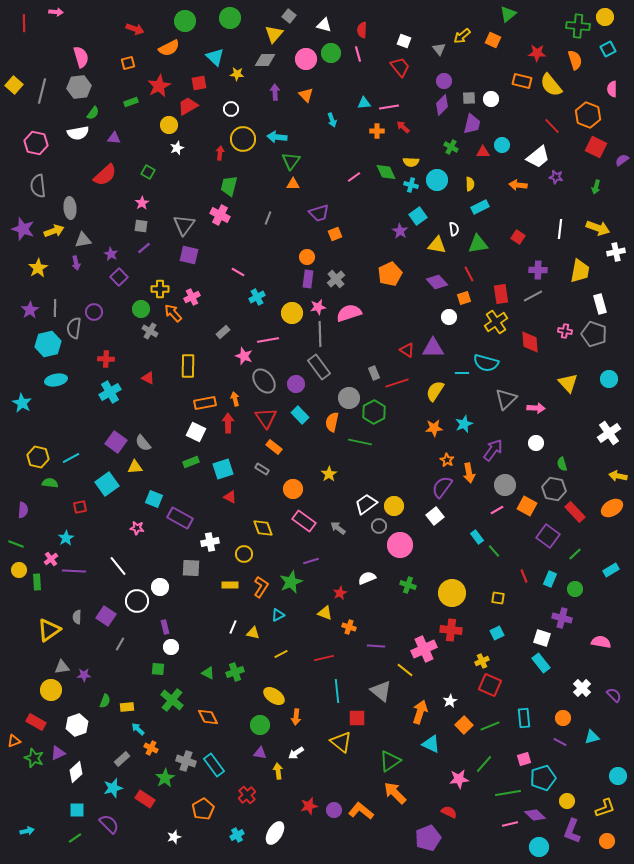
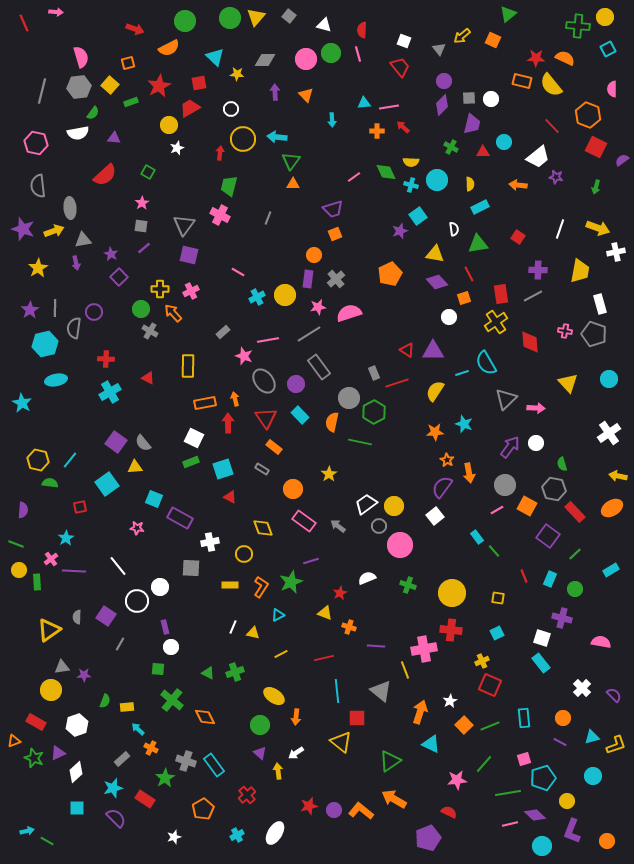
red line at (24, 23): rotated 24 degrees counterclockwise
yellow triangle at (274, 34): moved 18 px left, 17 px up
red star at (537, 53): moved 1 px left, 5 px down
orange semicircle at (575, 60): moved 10 px left, 2 px up; rotated 48 degrees counterclockwise
yellow square at (14, 85): moved 96 px right
red trapezoid at (188, 106): moved 2 px right, 2 px down
cyan arrow at (332, 120): rotated 16 degrees clockwise
cyan circle at (502, 145): moved 2 px right, 3 px up
purple trapezoid at (319, 213): moved 14 px right, 4 px up
white line at (560, 229): rotated 12 degrees clockwise
purple star at (400, 231): rotated 21 degrees clockwise
yellow triangle at (437, 245): moved 2 px left, 9 px down
orange circle at (307, 257): moved 7 px right, 2 px up
pink cross at (192, 297): moved 1 px left, 6 px up
yellow circle at (292, 313): moved 7 px left, 18 px up
gray line at (320, 334): moved 11 px left; rotated 60 degrees clockwise
cyan hexagon at (48, 344): moved 3 px left
purple triangle at (433, 348): moved 3 px down
cyan semicircle at (486, 363): rotated 45 degrees clockwise
cyan line at (462, 373): rotated 16 degrees counterclockwise
cyan star at (464, 424): rotated 30 degrees counterclockwise
orange star at (434, 428): moved 1 px right, 4 px down
white square at (196, 432): moved 2 px left, 6 px down
purple arrow at (493, 450): moved 17 px right, 3 px up
yellow hexagon at (38, 457): moved 3 px down
cyan line at (71, 458): moved 1 px left, 2 px down; rotated 24 degrees counterclockwise
gray arrow at (338, 528): moved 2 px up
pink cross at (424, 649): rotated 15 degrees clockwise
yellow line at (405, 670): rotated 30 degrees clockwise
orange diamond at (208, 717): moved 3 px left
purple triangle at (260, 753): rotated 32 degrees clockwise
cyan circle at (618, 776): moved 25 px left
pink star at (459, 779): moved 2 px left, 1 px down
orange arrow at (395, 793): moved 1 px left, 6 px down; rotated 15 degrees counterclockwise
yellow L-shape at (605, 808): moved 11 px right, 63 px up
cyan square at (77, 810): moved 2 px up
purple semicircle at (109, 824): moved 7 px right, 6 px up
green line at (75, 838): moved 28 px left, 3 px down; rotated 64 degrees clockwise
cyan circle at (539, 847): moved 3 px right, 1 px up
